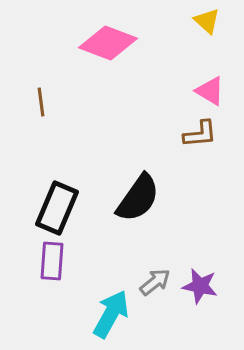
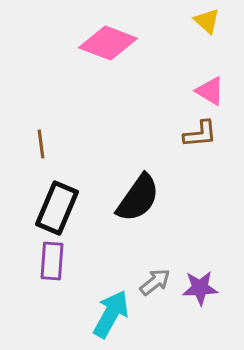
brown line: moved 42 px down
purple star: moved 2 px down; rotated 15 degrees counterclockwise
